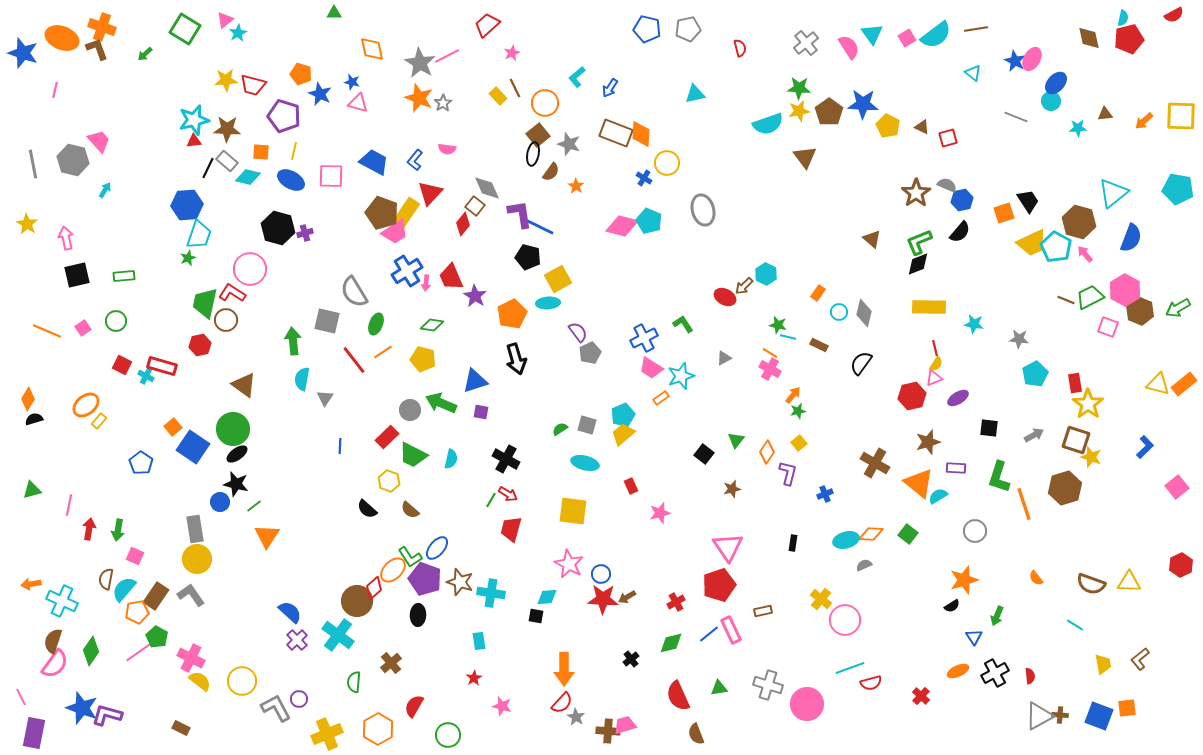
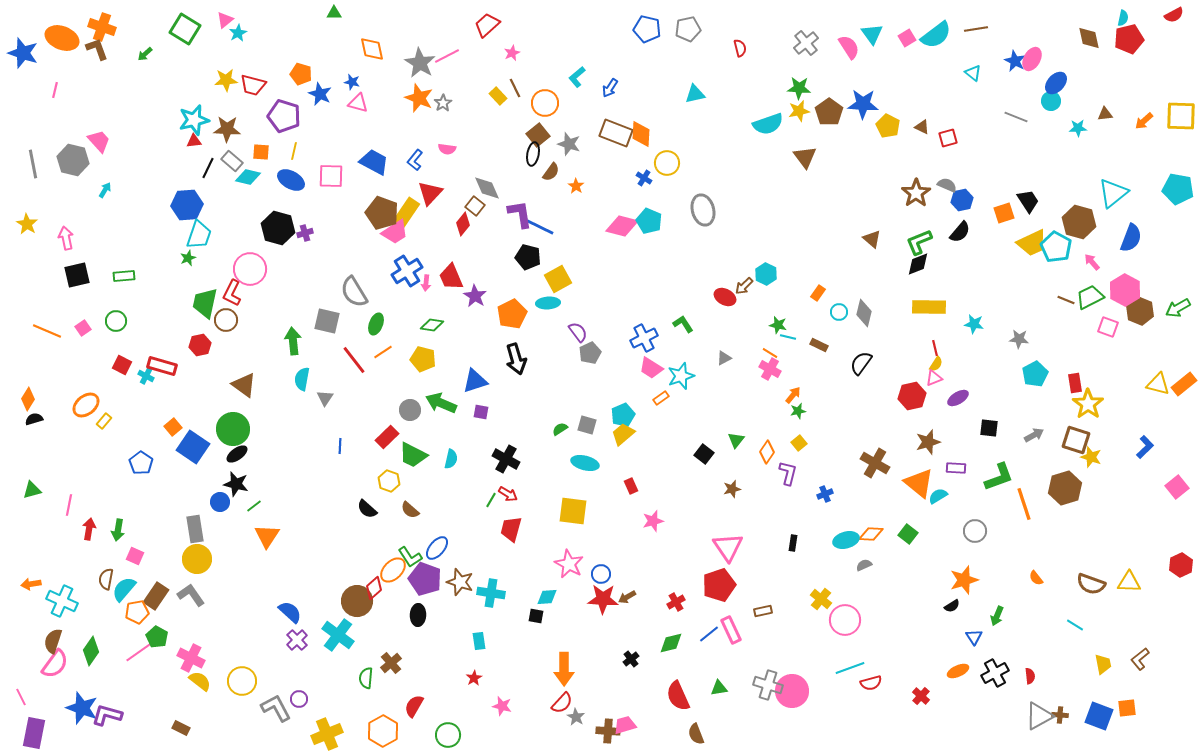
gray rectangle at (227, 161): moved 5 px right
pink arrow at (1085, 254): moved 7 px right, 8 px down
red L-shape at (232, 293): rotated 96 degrees counterclockwise
yellow rectangle at (99, 421): moved 5 px right
green L-shape at (999, 477): rotated 128 degrees counterclockwise
pink star at (660, 513): moved 7 px left, 8 px down
green semicircle at (354, 682): moved 12 px right, 4 px up
pink circle at (807, 704): moved 15 px left, 13 px up
orange hexagon at (378, 729): moved 5 px right, 2 px down
